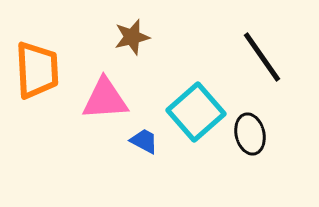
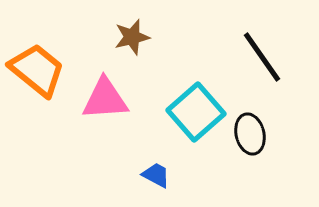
orange trapezoid: rotated 48 degrees counterclockwise
blue trapezoid: moved 12 px right, 34 px down
